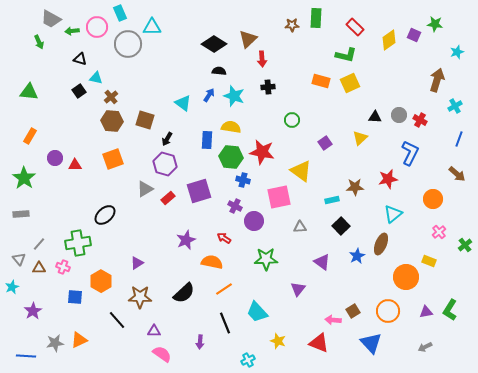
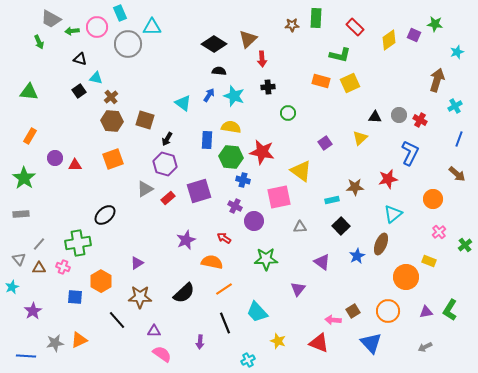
green L-shape at (346, 55): moved 6 px left
green circle at (292, 120): moved 4 px left, 7 px up
